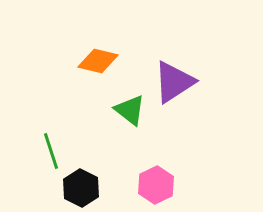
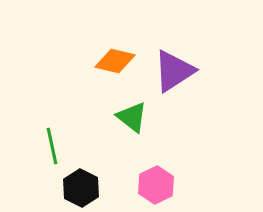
orange diamond: moved 17 px right
purple triangle: moved 11 px up
green triangle: moved 2 px right, 7 px down
green line: moved 1 px right, 5 px up; rotated 6 degrees clockwise
